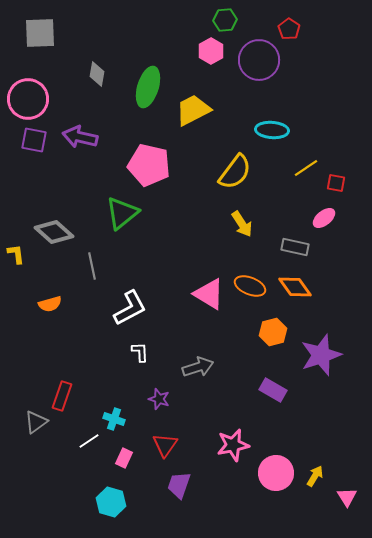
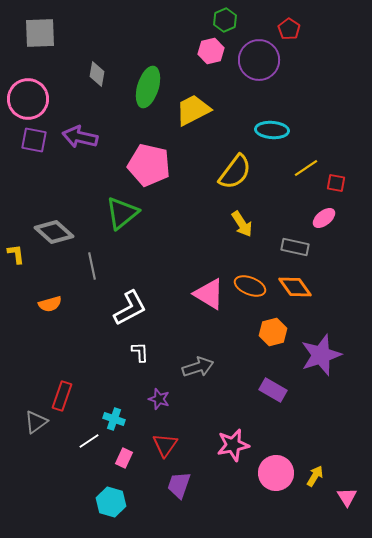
green hexagon at (225, 20): rotated 20 degrees counterclockwise
pink hexagon at (211, 51): rotated 15 degrees clockwise
